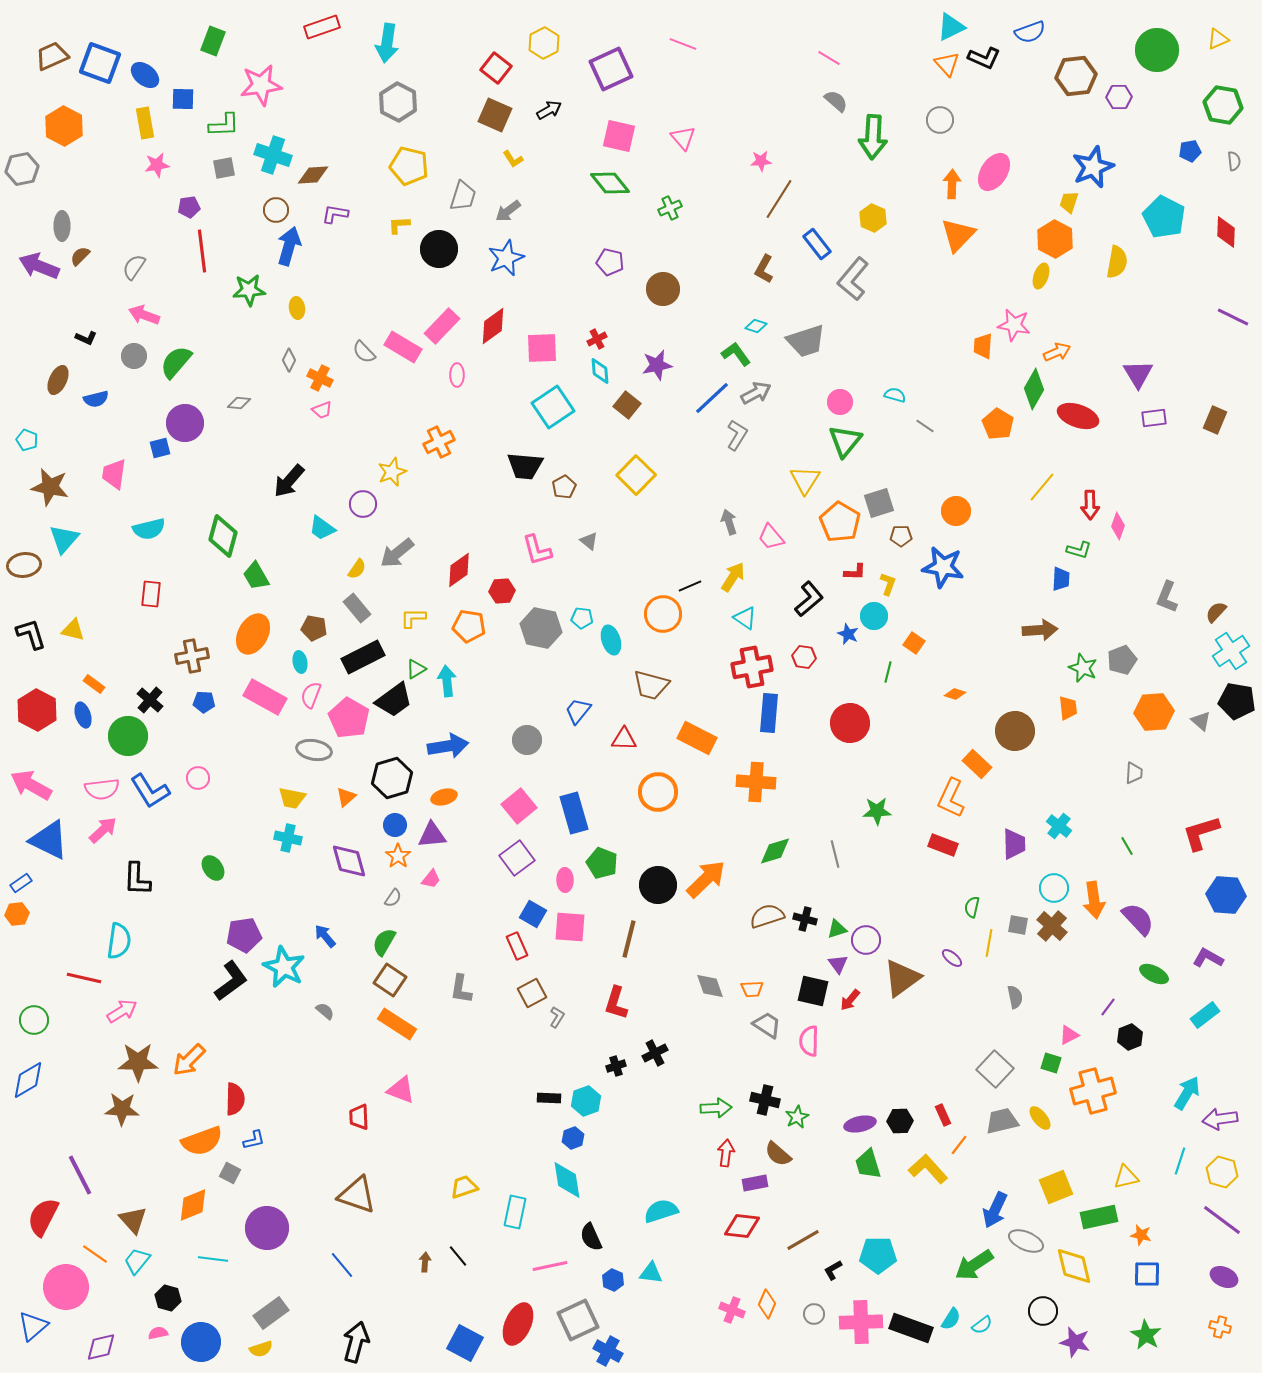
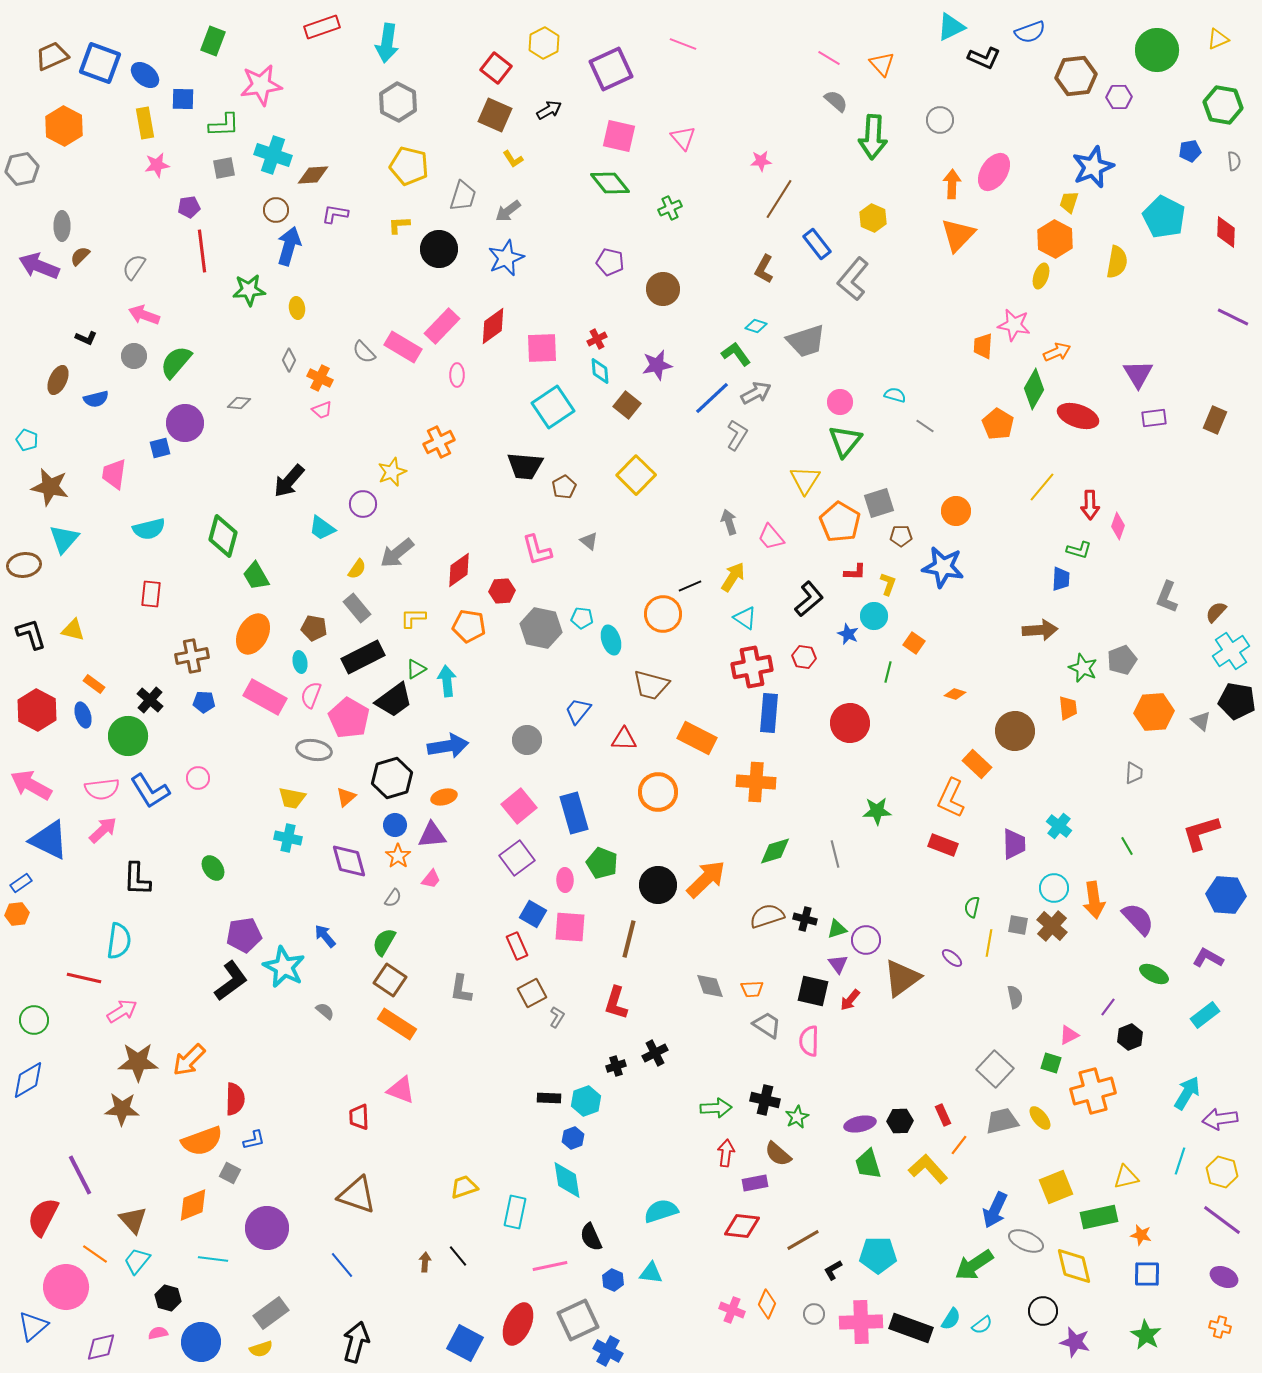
orange triangle at (947, 64): moved 65 px left
